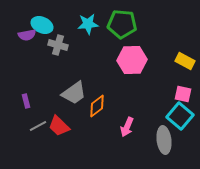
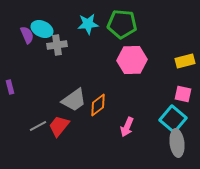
cyan ellipse: moved 4 px down
purple semicircle: rotated 102 degrees counterclockwise
gray cross: moved 1 px left; rotated 24 degrees counterclockwise
yellow rectangle: rotated 42 degrees counterclockwise
gray trapezoid: moved 7 px down
purple rectangle: moved 16 px left, 14 px up
orange diamond: moved 1 px right, 1 px up
cyan square: moved 7 px left, 3 px down
red trapezoid: rotated 85 degrees clockwise
gray ellipse: moved 13 px right, 3 px down
